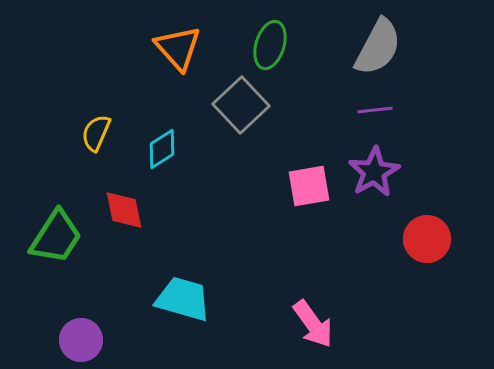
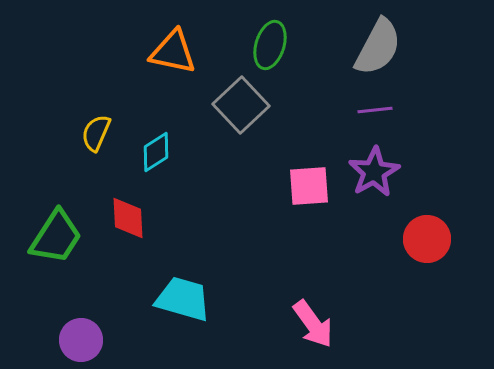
orange triangle: moved 5 px left, 4 px down; rotated 36 degrees counterclockwise
cyan diamond: moved 6 px left, 3 px down
pink square: rotated 6 degrees clockwise
red diamond: moved 4 px right, 8 px down; rotated 9 degrees clockwise
